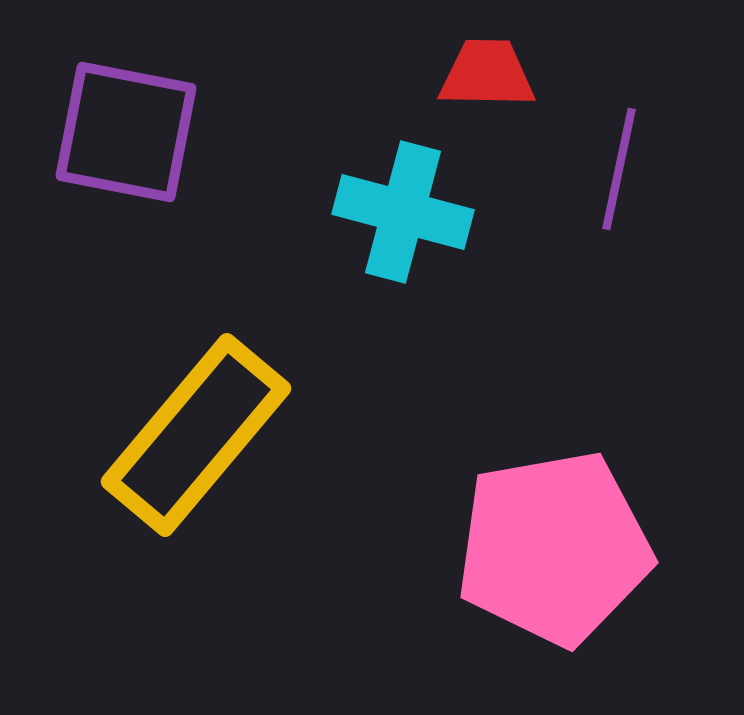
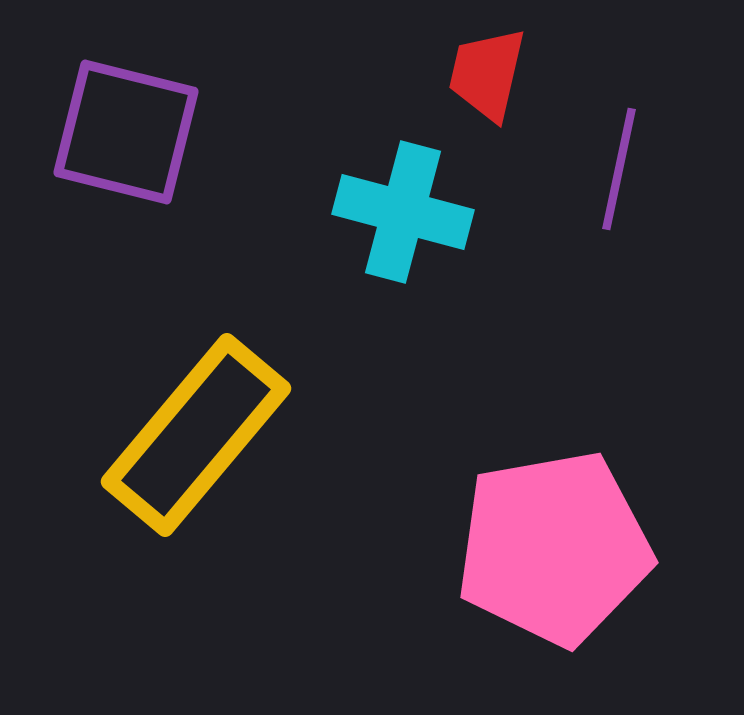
red trapezoid: rotated 78 degrees counterclockwise
purple square: rotated 3 degrees clockwise
